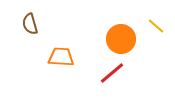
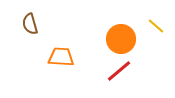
red line: moved 7 px right, 2 px up
